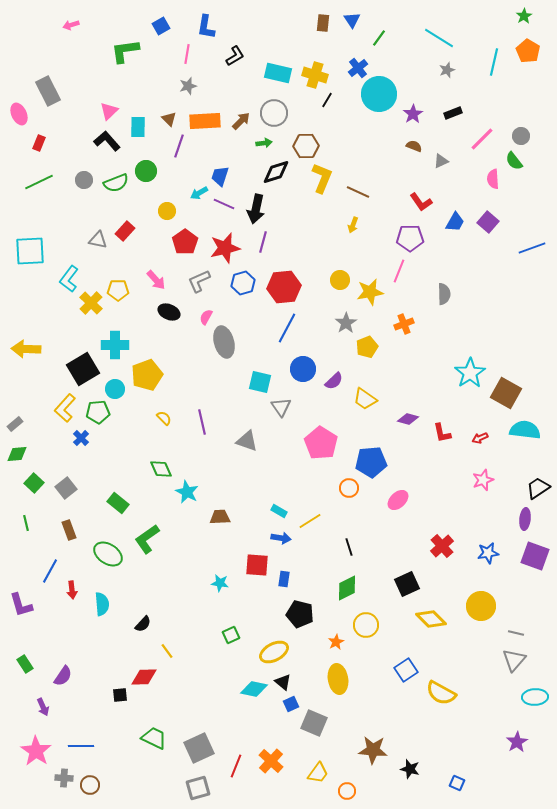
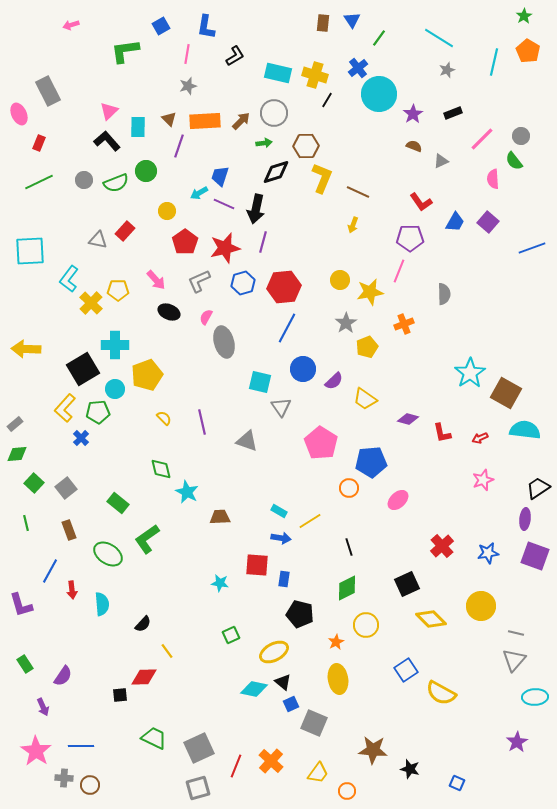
green diamond at (161, 469): rotated 10 degrees clockwise
